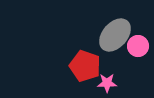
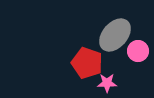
pink circle: moved 5 px down
red pentagon: moved 2 px right, 3 px up
